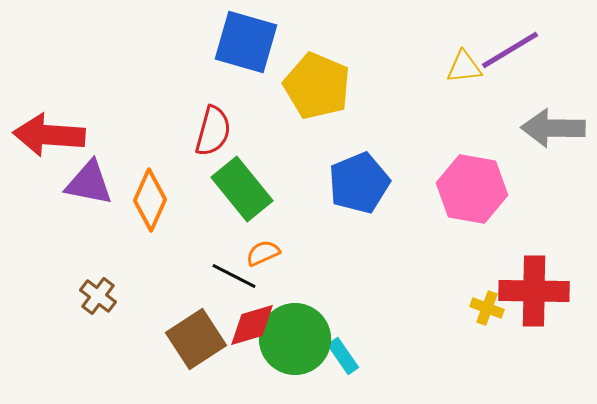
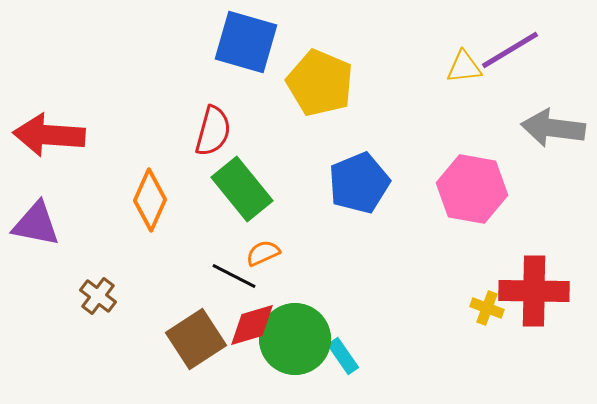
yellow pentagon: moved 3 px right, 3 px up
gray arrow: rotated 6 degrees clockwise
purple triangle: moved 53 px left, 41 px down
